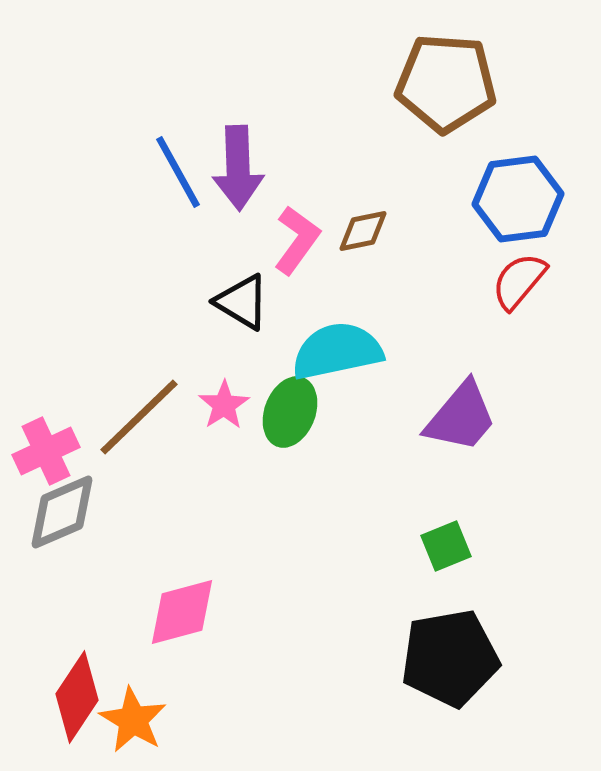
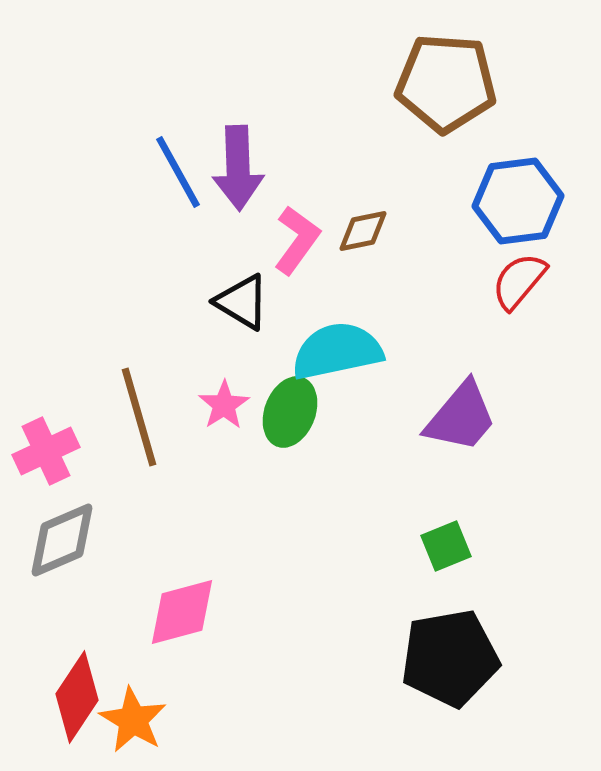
blue hexagon: moved 2 px down
brown line: rotated 62 degrees counterclockwise
gray diamond: moved 28 px down
